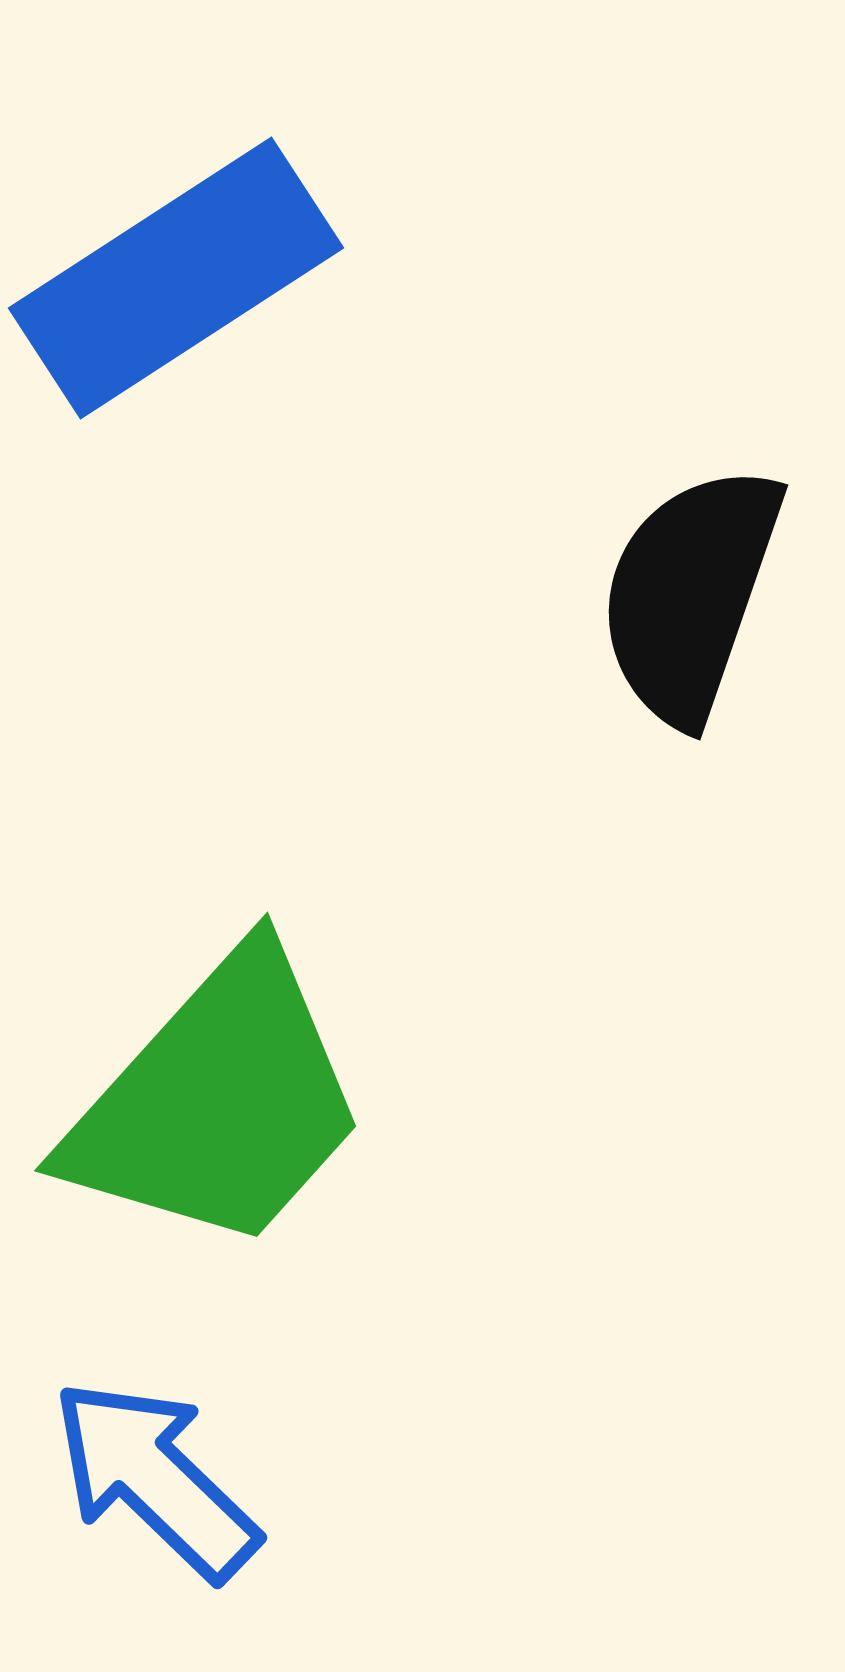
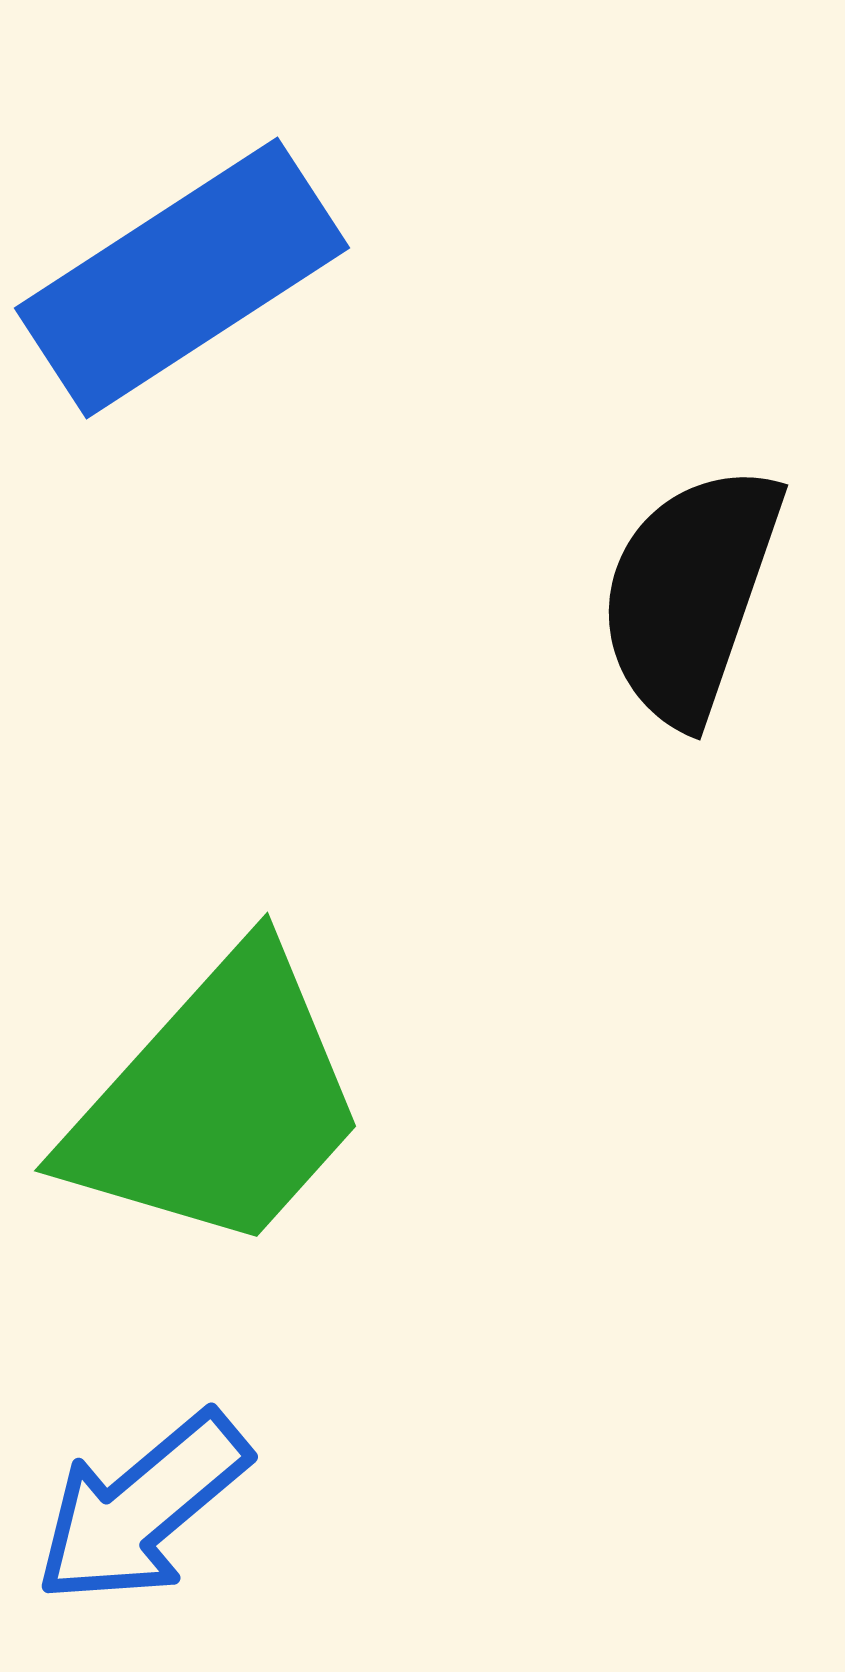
blue rectangle: moved 6 px right
blue arrow: moved 13 px left, 29 px down; rotated 84 degrees counterclockwise
